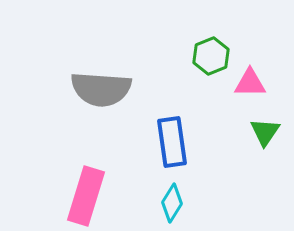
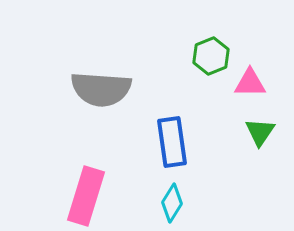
green triangle: moved 5 px left
